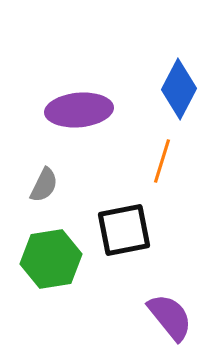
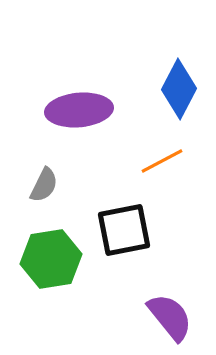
orange line: rotated 45 degrees clockwise
